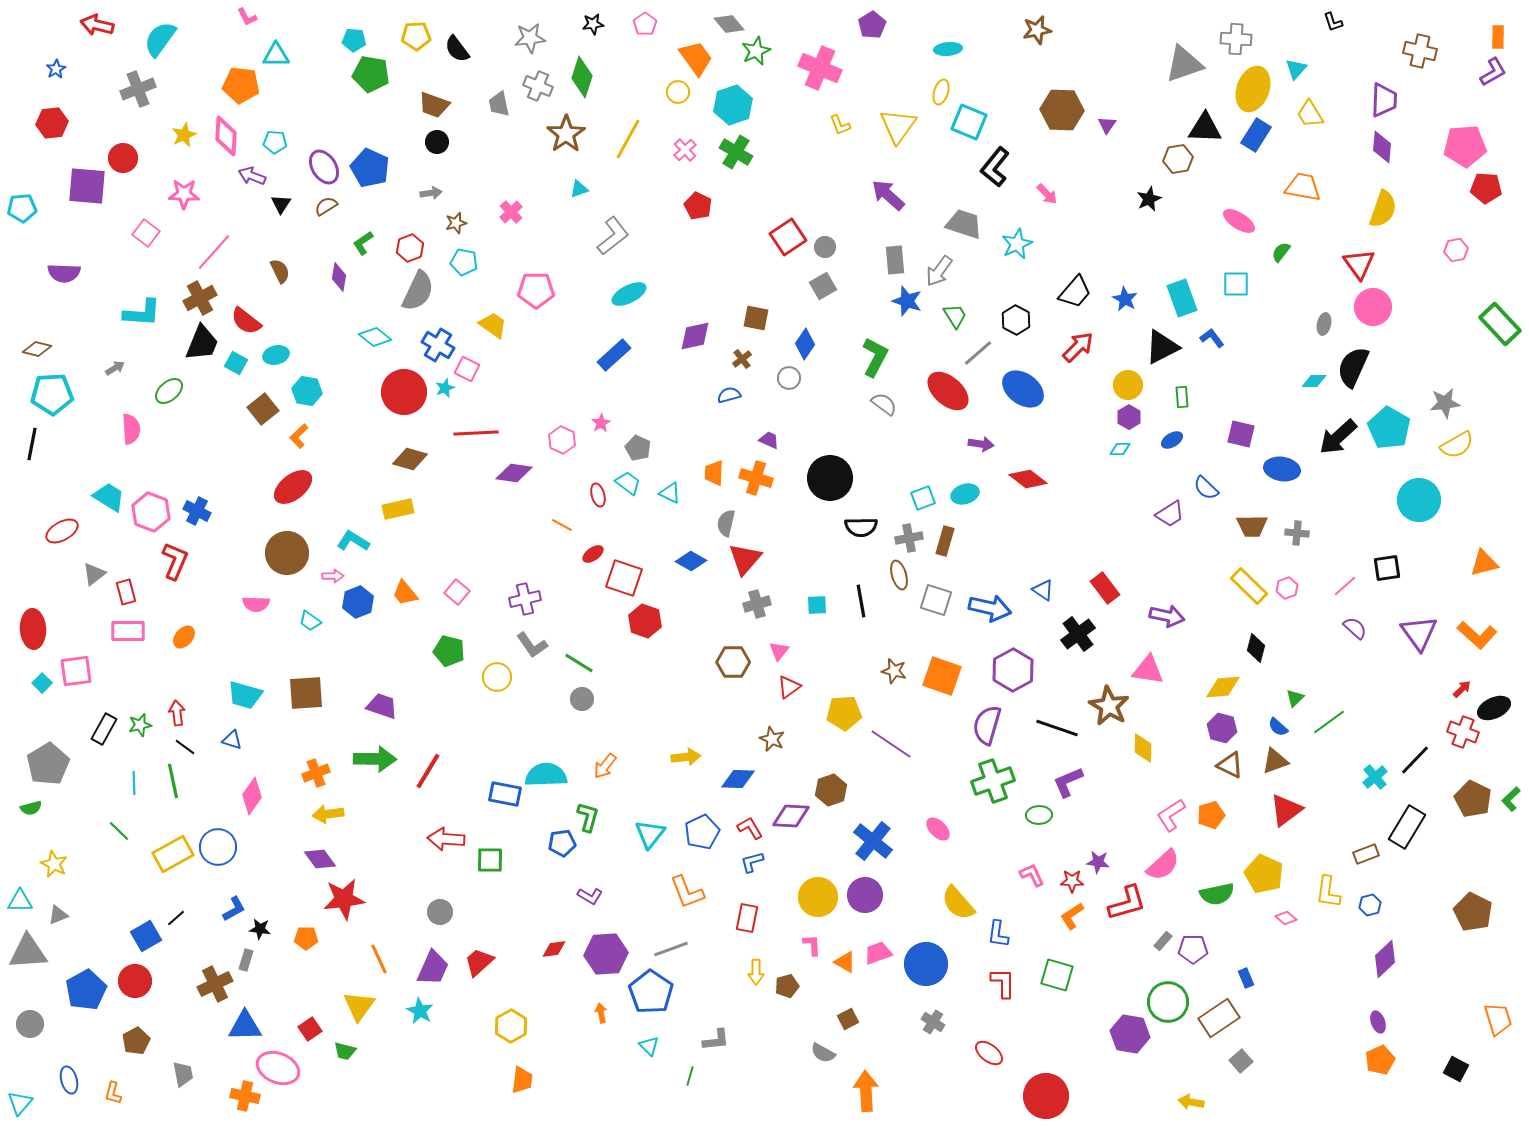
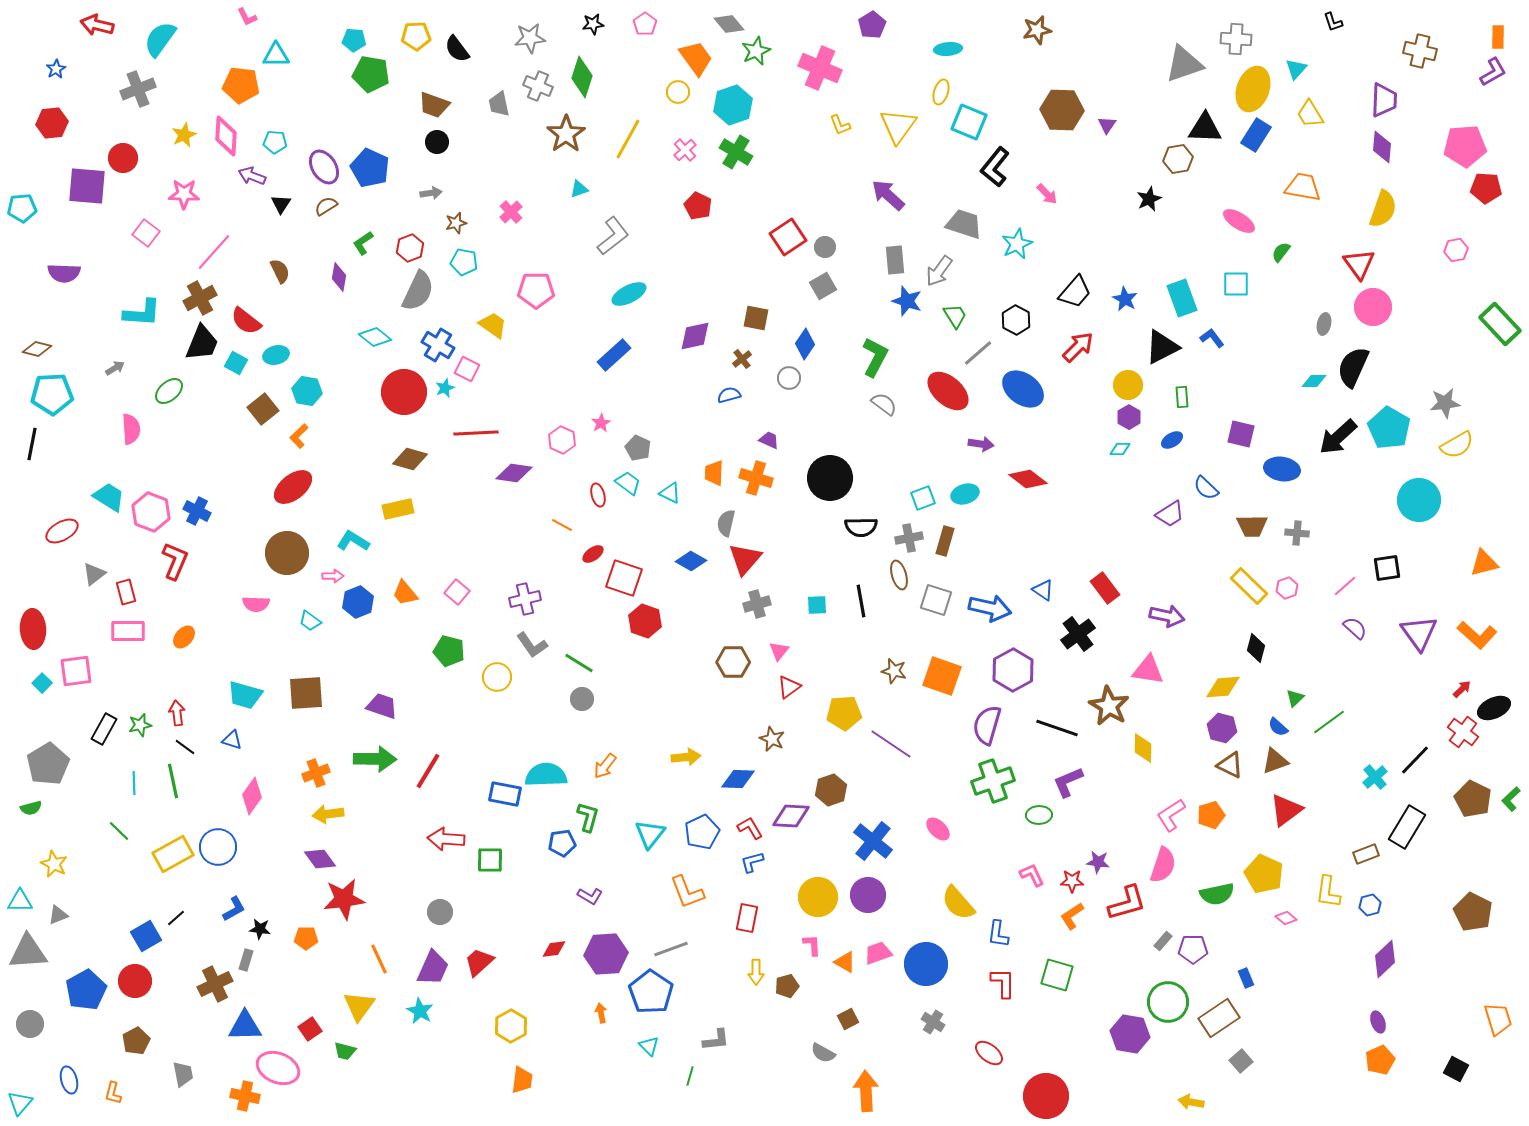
red cross at (1463, 732): rotated 16 degrees clockwise
pink semicircle at (1163, 865): rotated 30 degrees counterclockwise
purple circle at (865, 895): moved 3 px right
